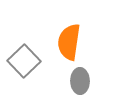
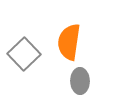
gray square: moved 7 px up
